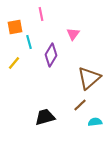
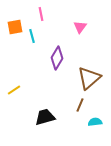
pink triangle: moved 7 px right, 7 px up
cyan line: moved 3 px right, 6 px up
purple diamond: moved 6 px right, 3 px down
yellow line: moved 27 px down; rotated 16 degrees clockwise
brown line: rotated 24 degrees counterclockwise
